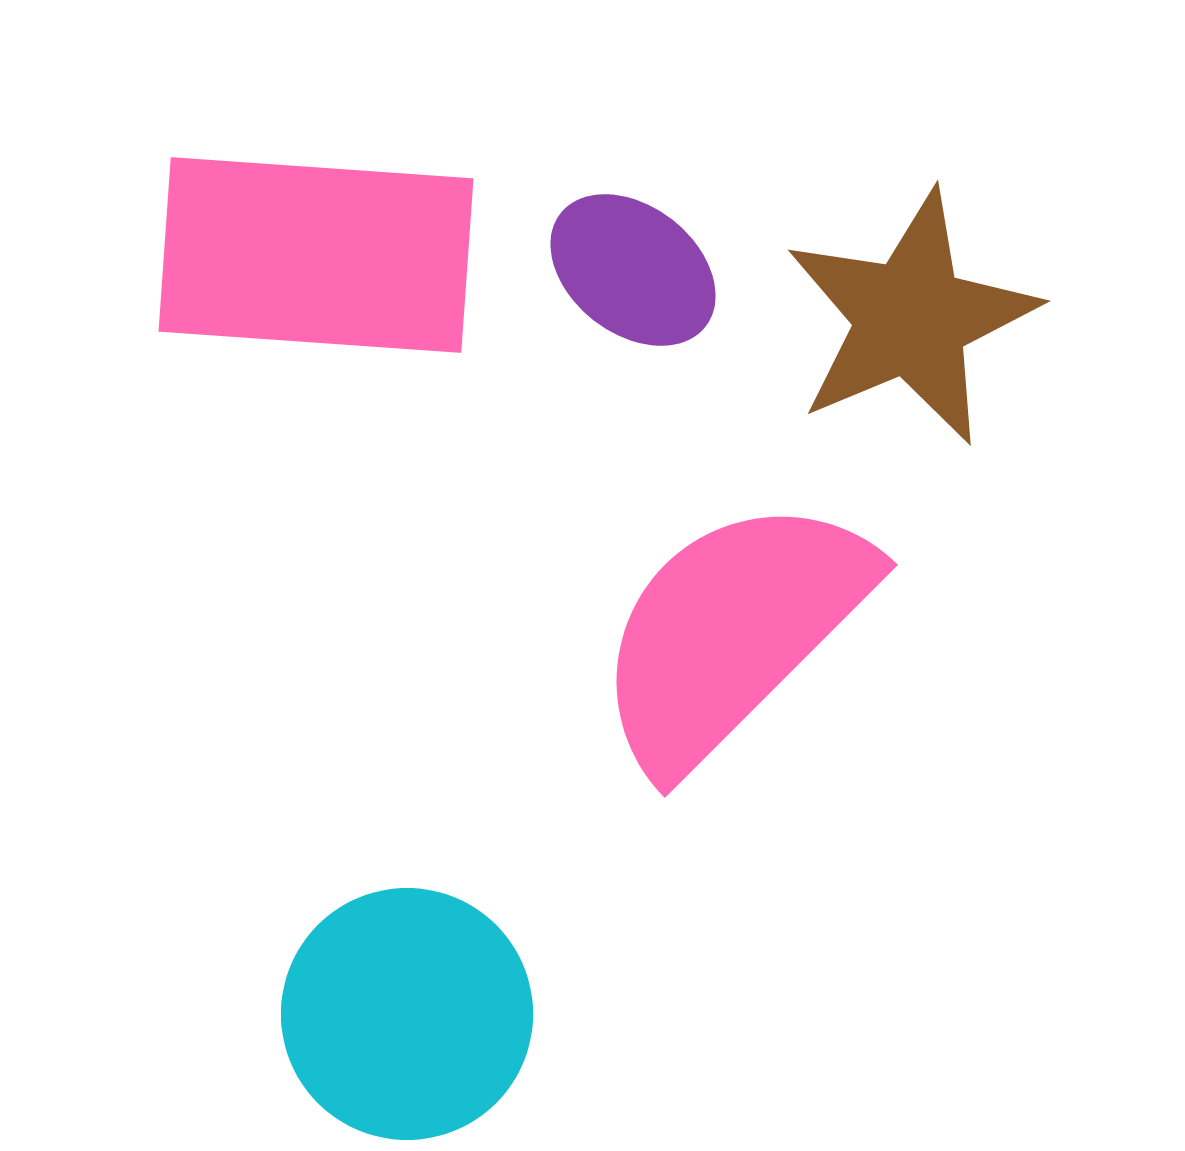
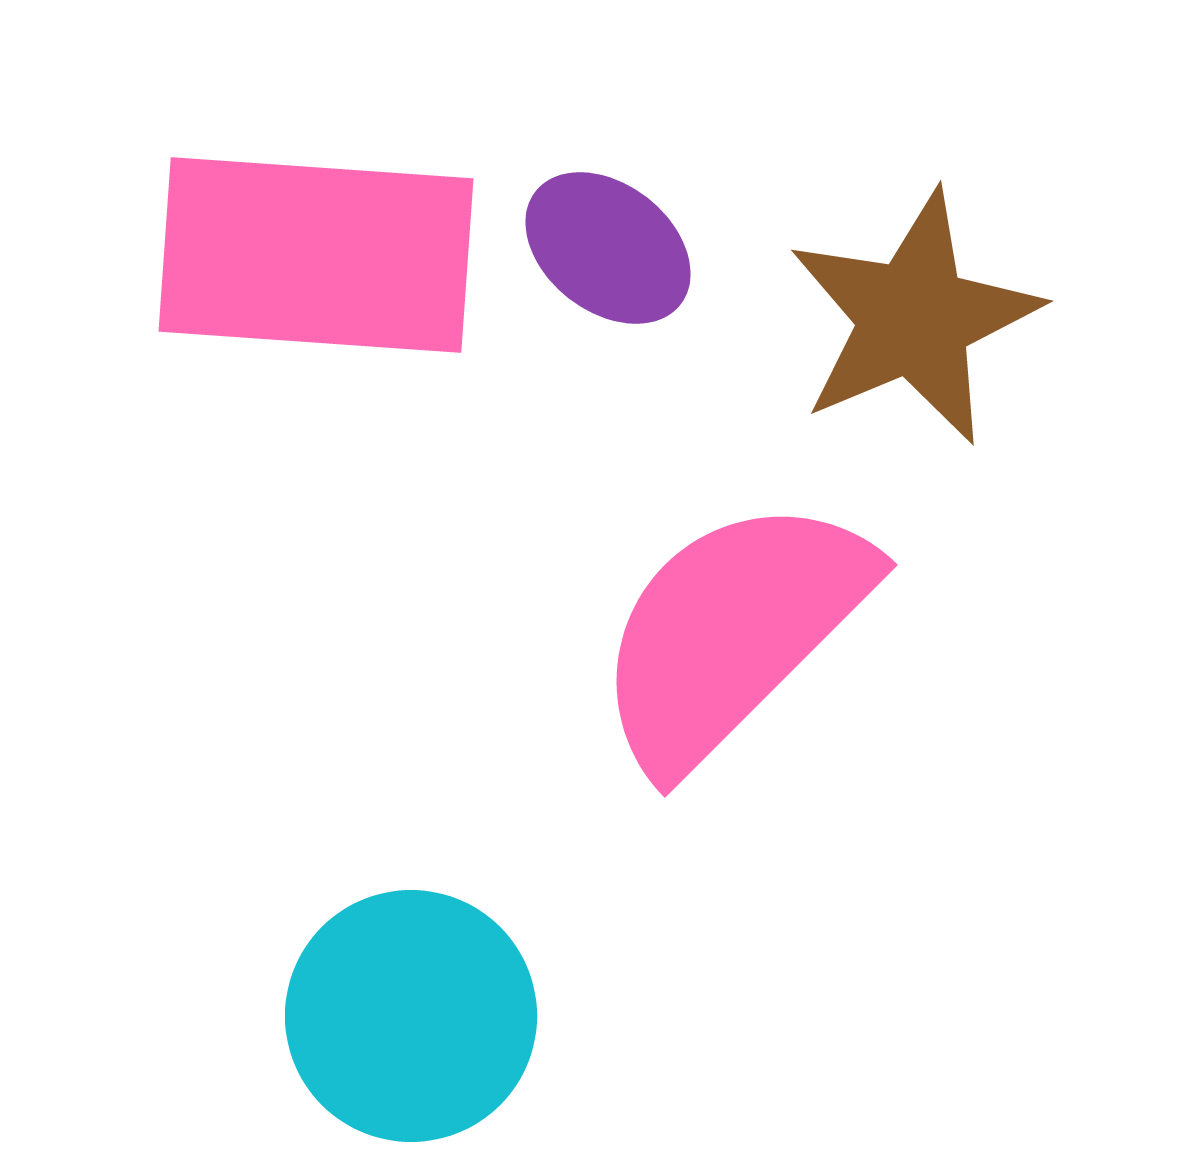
purple ellipse: moved 25 px left, 22 px up
brown star: moved 3 px right
cyan circle: moved 4 px right, 2 px down
